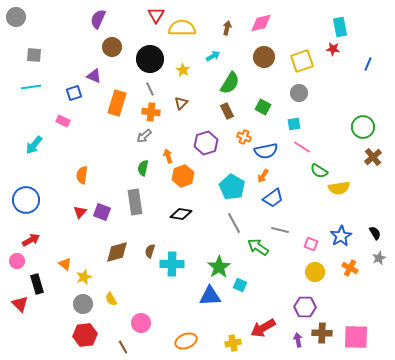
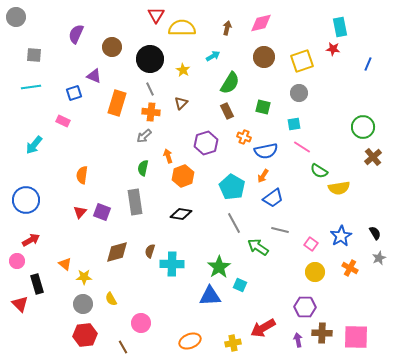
purple semicircle at (98, 19): moved 22 px left, 15 px down
green square at (263, 107): rotated 14 degrees counterclockwise
pink square at (311, 244): rotated 16 degrees clockwise
yellow star at (84, 277): rotated 21 degrees clockwise
orange ellipse at (186, 341): moved 4 px right
